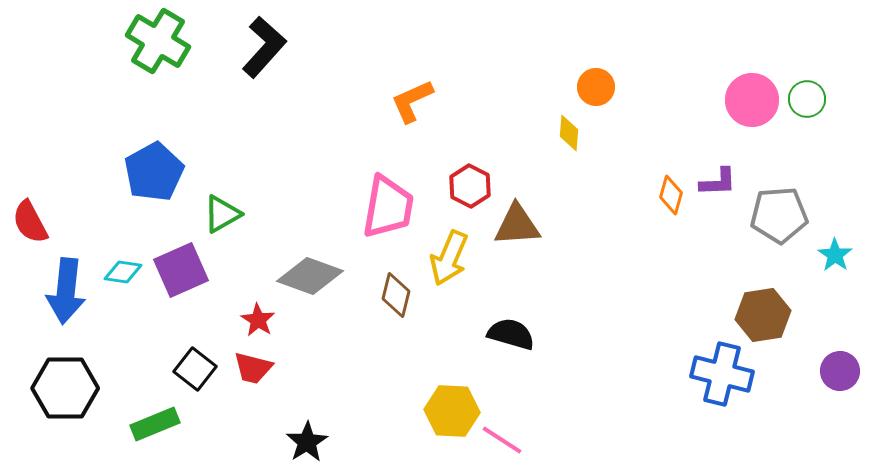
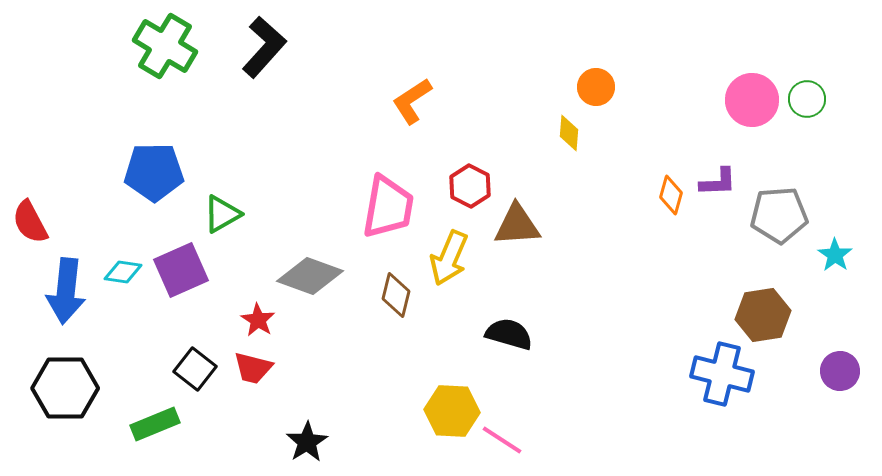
green cross: moved 7 px right, 5 px down
orange L-shape: rotated 9 degrees counterclockwise
blue pentagon: rotated 28 degrees clockwise
black semicircle: moved 2 px left
